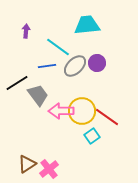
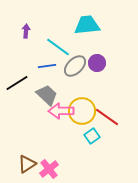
gray trapezoid: moved 9 px right; rotated 10 degrees counterclockwise
